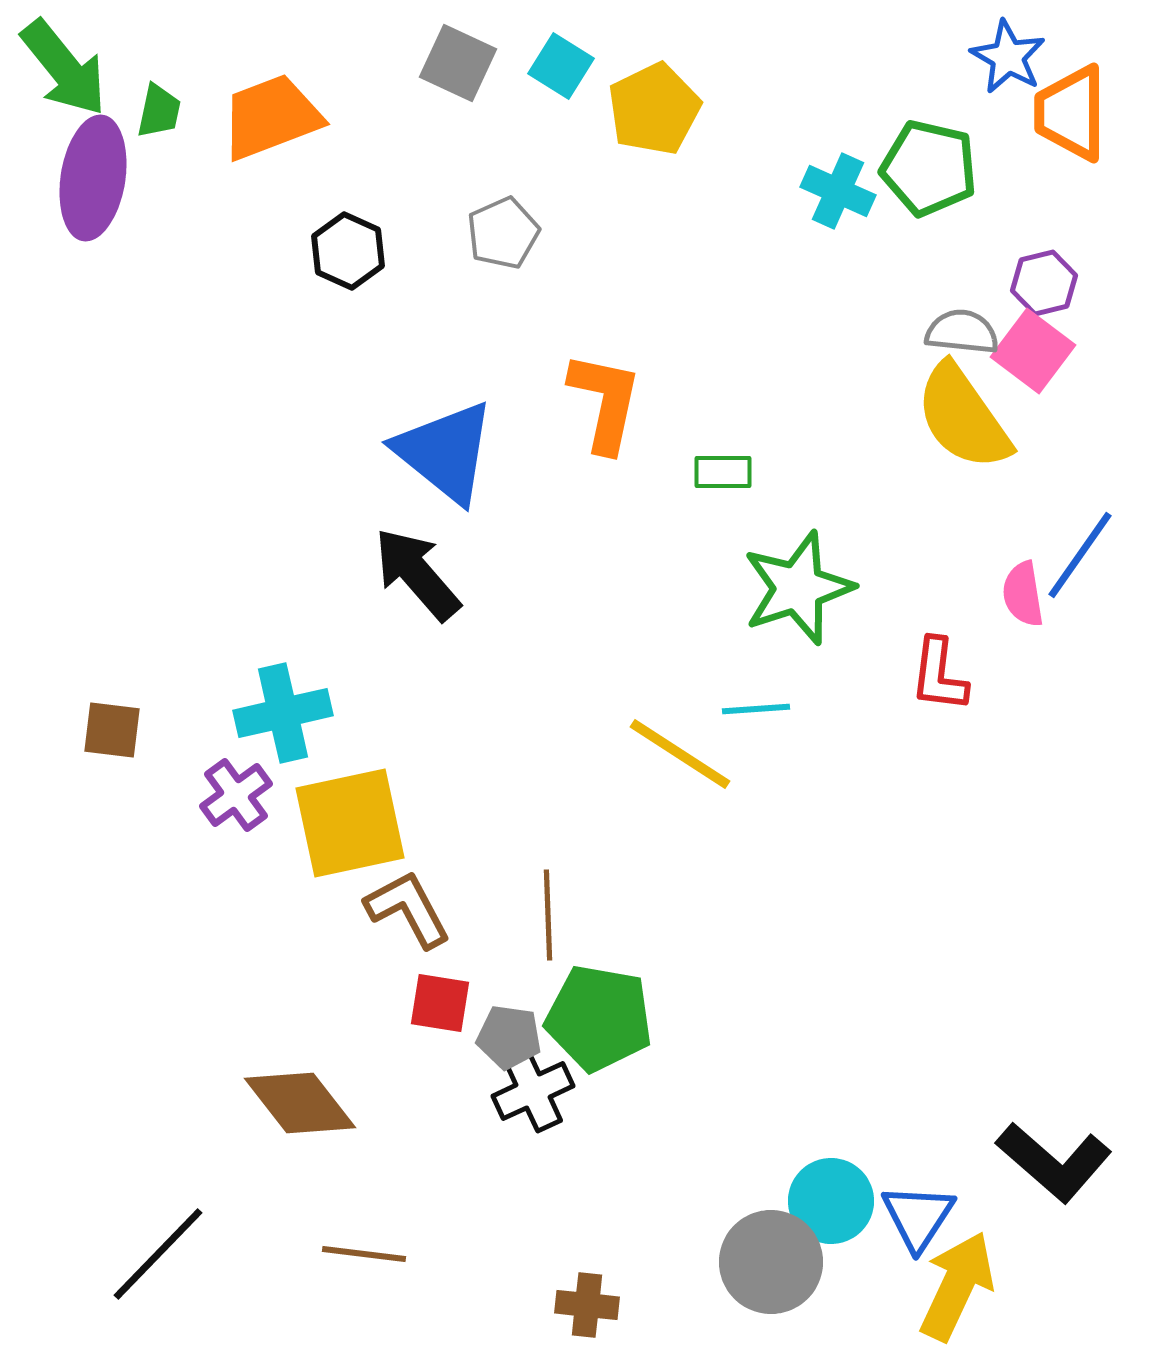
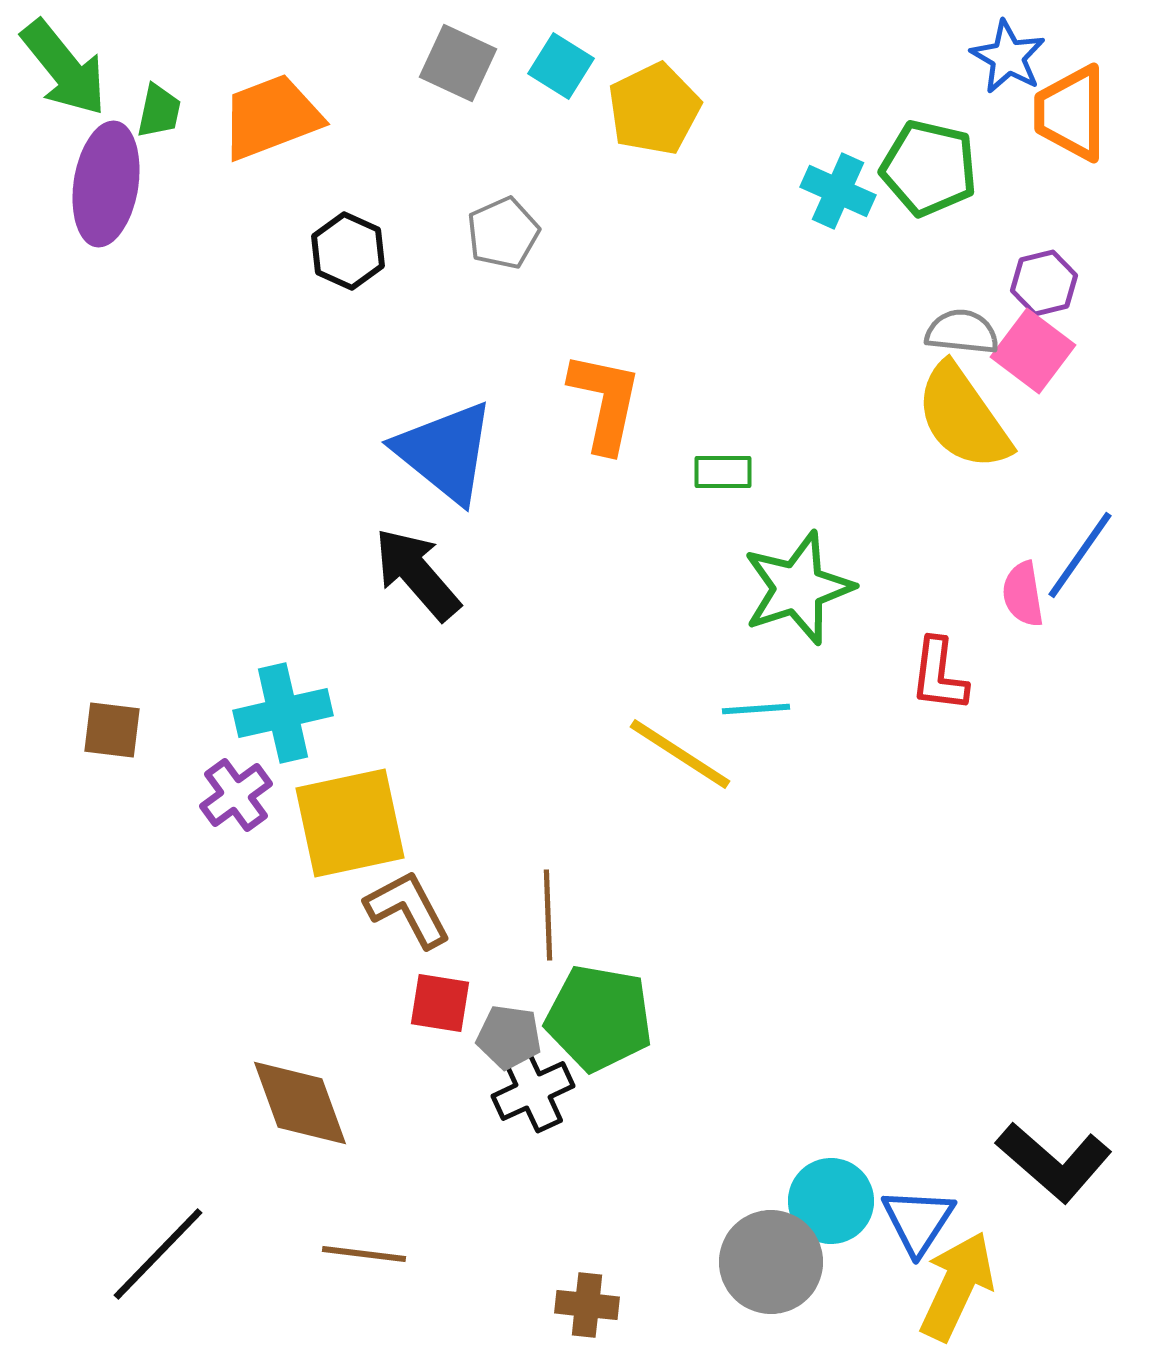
purple ellipse at (93, 178): moved 13 px right, 6 px down
brown diamond at (300, 1103): rotated 18 degrees clockwise
blue triangle at (918, 1217): moved 4 px down
